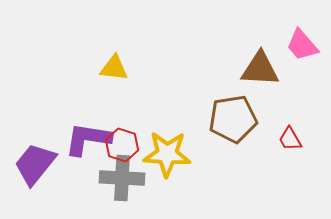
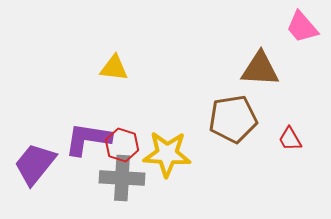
pink trapezoid: moved 18 px up
